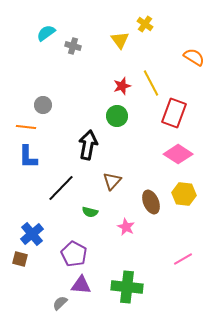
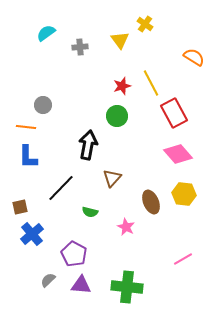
gray cross: moved 7 px right, 1 px down; rotated 21 degrees counterclockwise
red rectangle: rotated 48 degrees counterclockwise
pink diamond: rotated 16 degrees clockwise
brown triangle: moved 3 px up
brown square: moved 52 px up; rotated 28 degrees counterclockwise
gray semicircle: moved 12 px left, 23 px up
